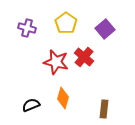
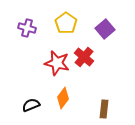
red star: moved 1 px right, 1 px down
orange diamond: rotated 20 degrees clockwise
